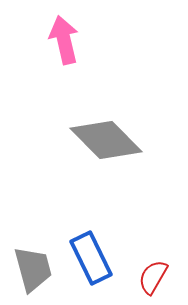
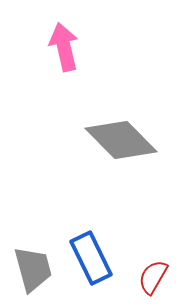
pink arrow: moved 7 px down
gray diamond: moved 15 px right
